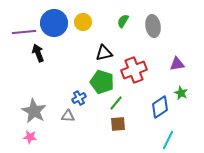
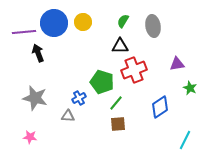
black triangle: moved 16 px right, 7 px up; rotated 12 degrees clockwise
green star: moved 9 px right, 5 px up
gray star: moved 1 px right, 13 px up; rotated 15 degrees counterclockwise
cyan line: moved 17 px right
